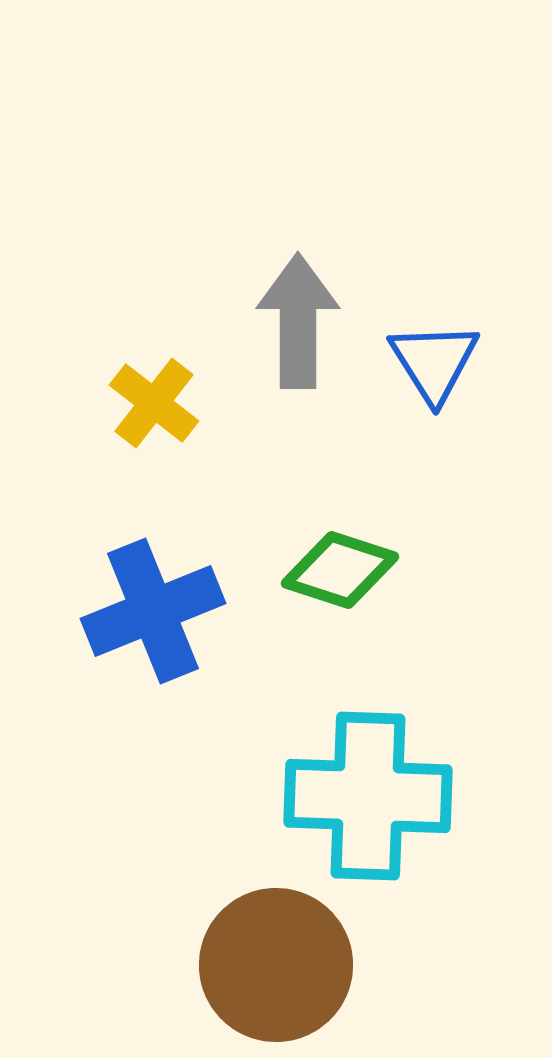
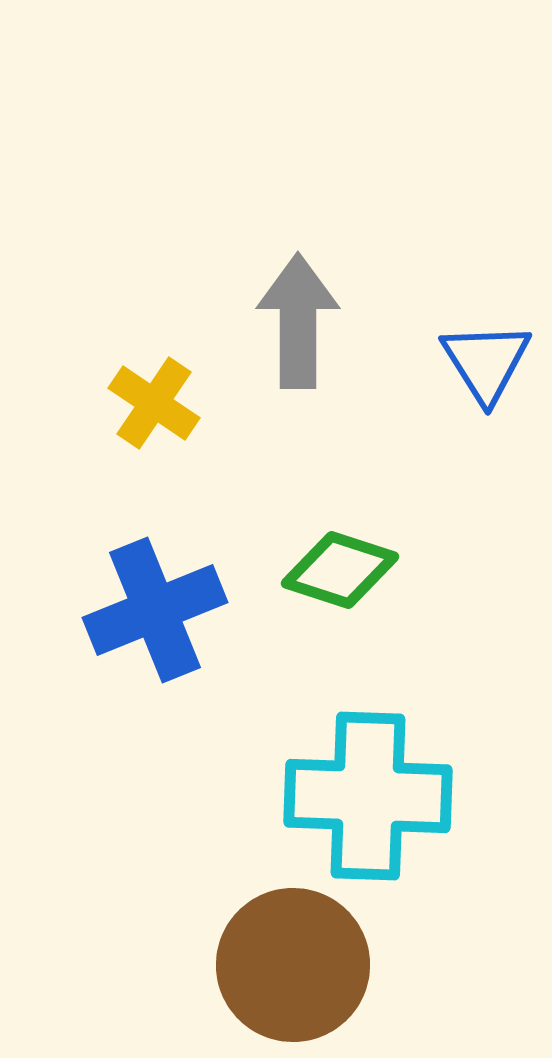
blue triangle: moved 52 px right
yellow cross: rotated 4 degrees counterclockwise
blue cross: moved 2 px right, 1 px up
brown circle: moved 17 px right
